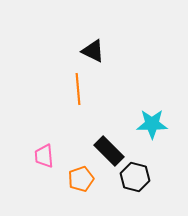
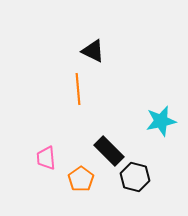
cyan star: moved 9 px right, 3 px up; rotated 12 degrees counterclockwise
pink trapezoid: moved 2 px right, 2 px down
orange pentagon: rotated 15 degrees counterclockwise
